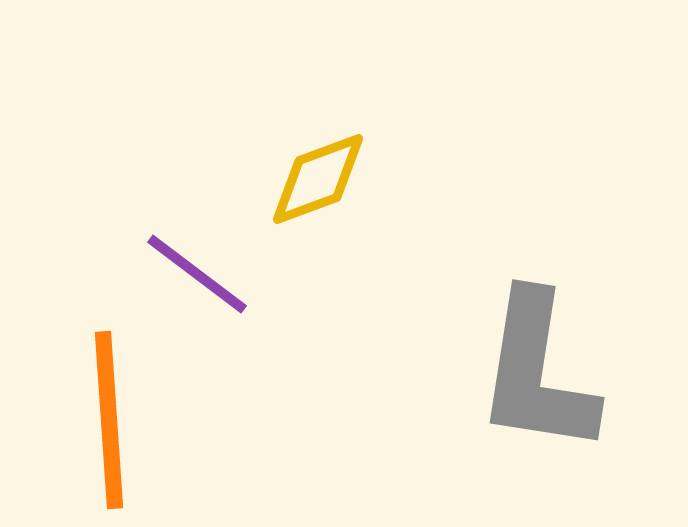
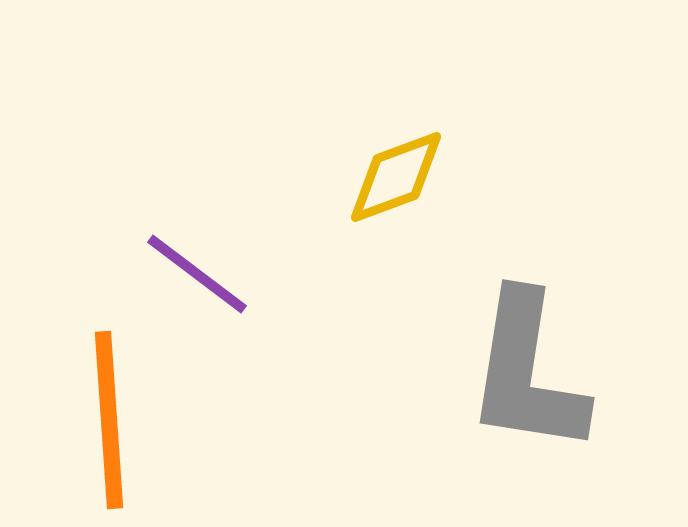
yellow diamond: moved 78 px right, 2 px up
gray L-shape: moved 10 px left
